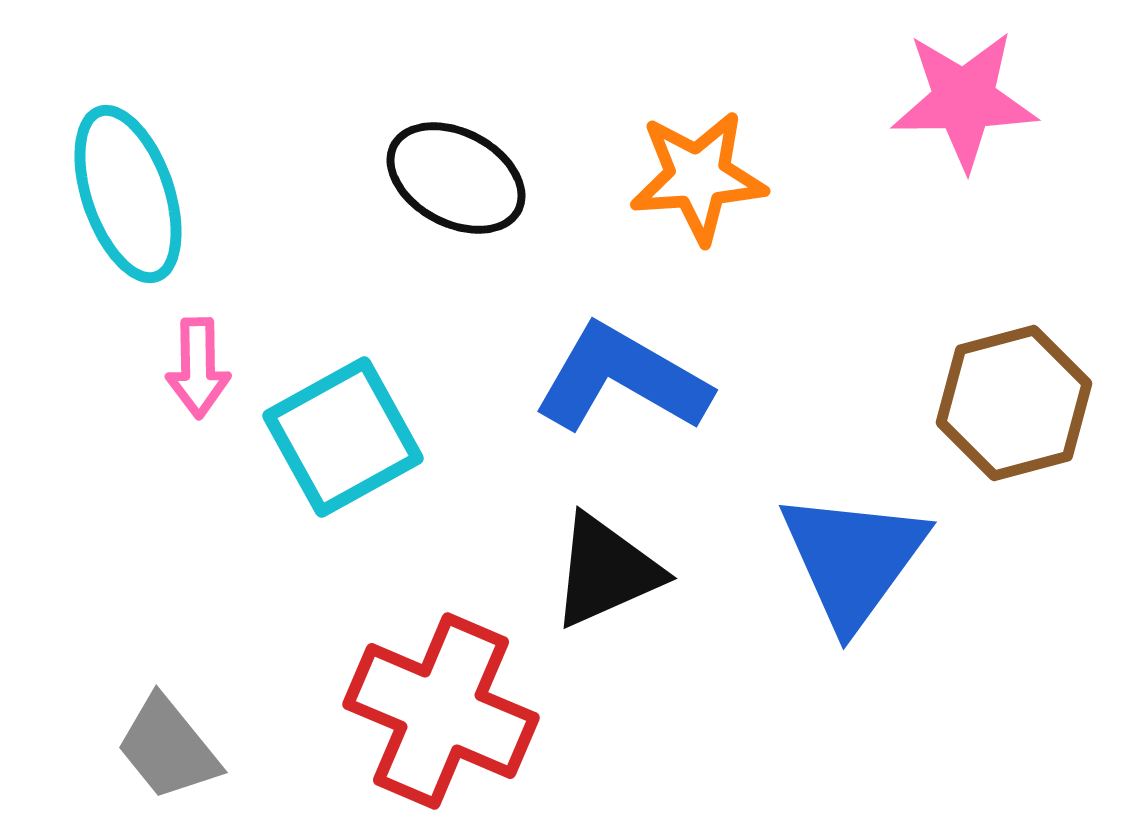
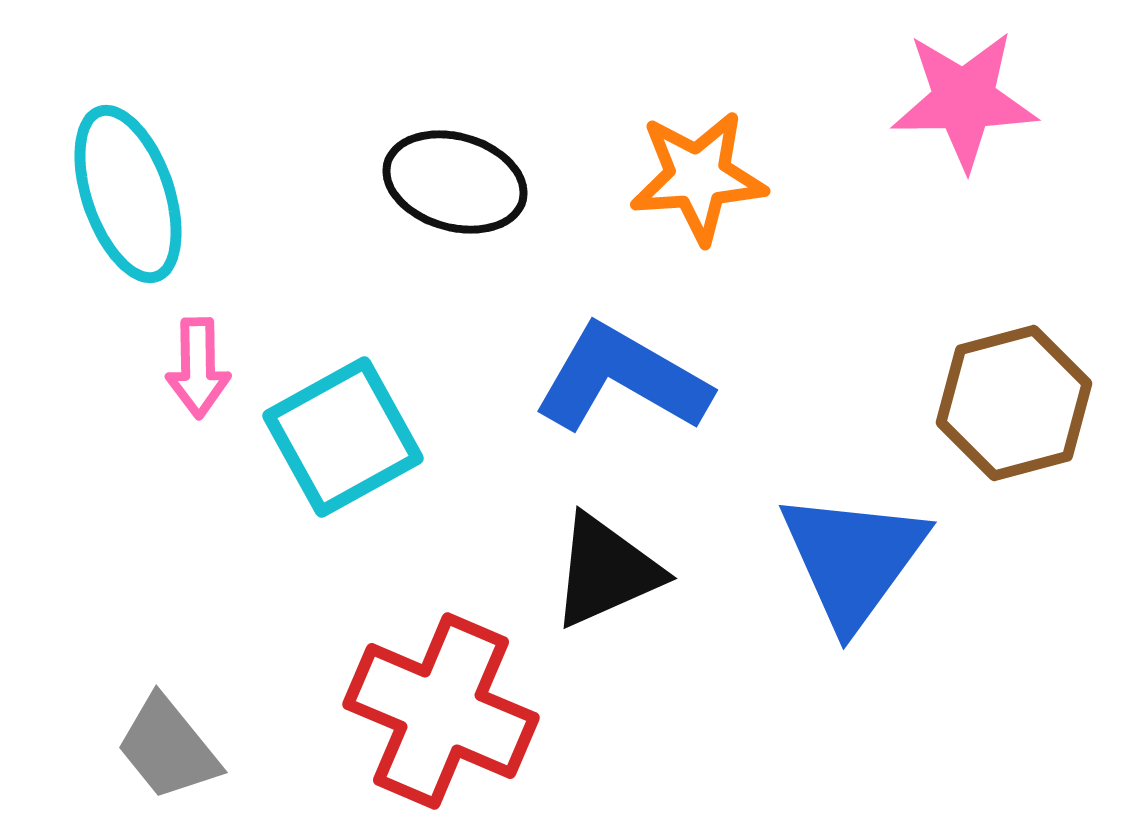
black ellipse: moved 1 px left, 4 px down; rotated 12 degrees counterclockwise
